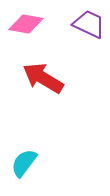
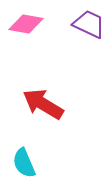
red arrow: moved 26 px down
cyan semicircle: rotated 60 degrees counterclockwise
